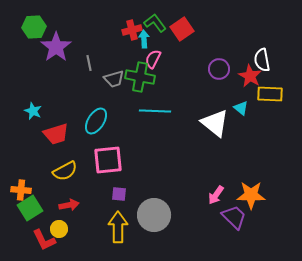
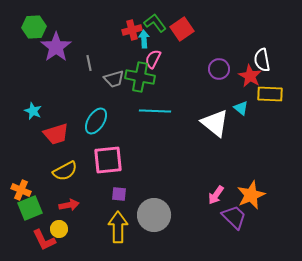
orange cross: rotated 18 degrees clockwise
orange star: rotated 24 degrees counterclockwise
green square: rotated 10 degrees clockwise
